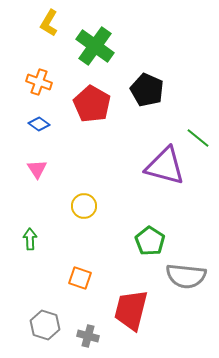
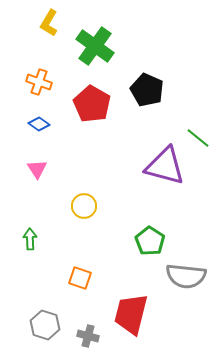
red trapezoid: moved 4 px down
